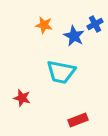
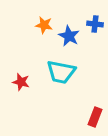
blue cross: rotated 35 degrees clockwise
blue star: moved 5 px left
red star: moved 1 px left, 16 px up
red rectangle: moved 17 px right, 3 px up; rotated 48 degrees counterclockwise
